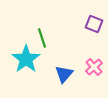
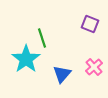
purple square: moved 4 px left
blue triangle: moved 2 px left
